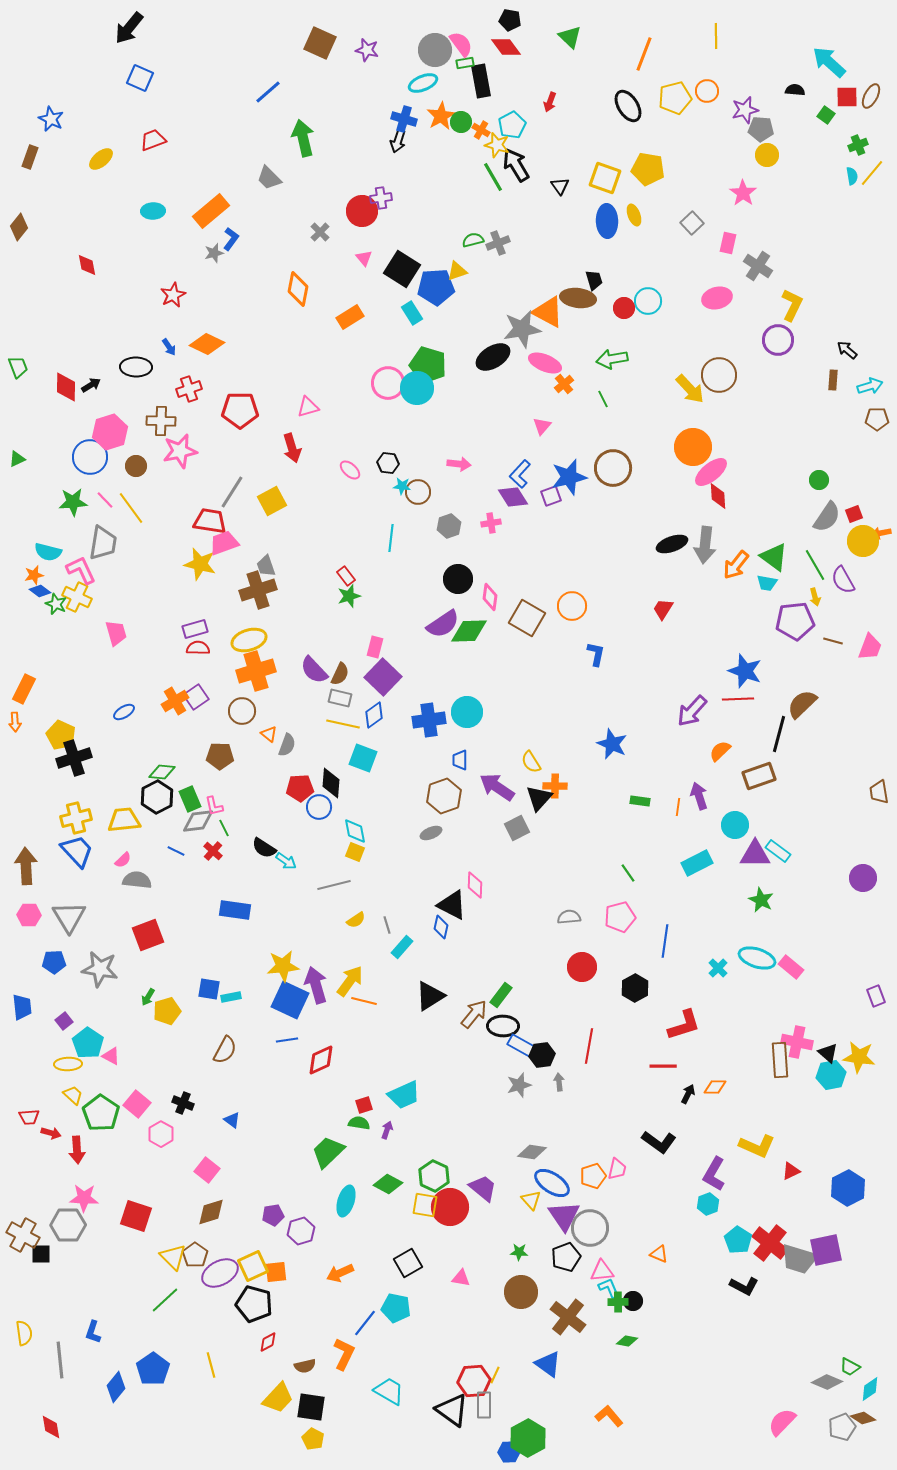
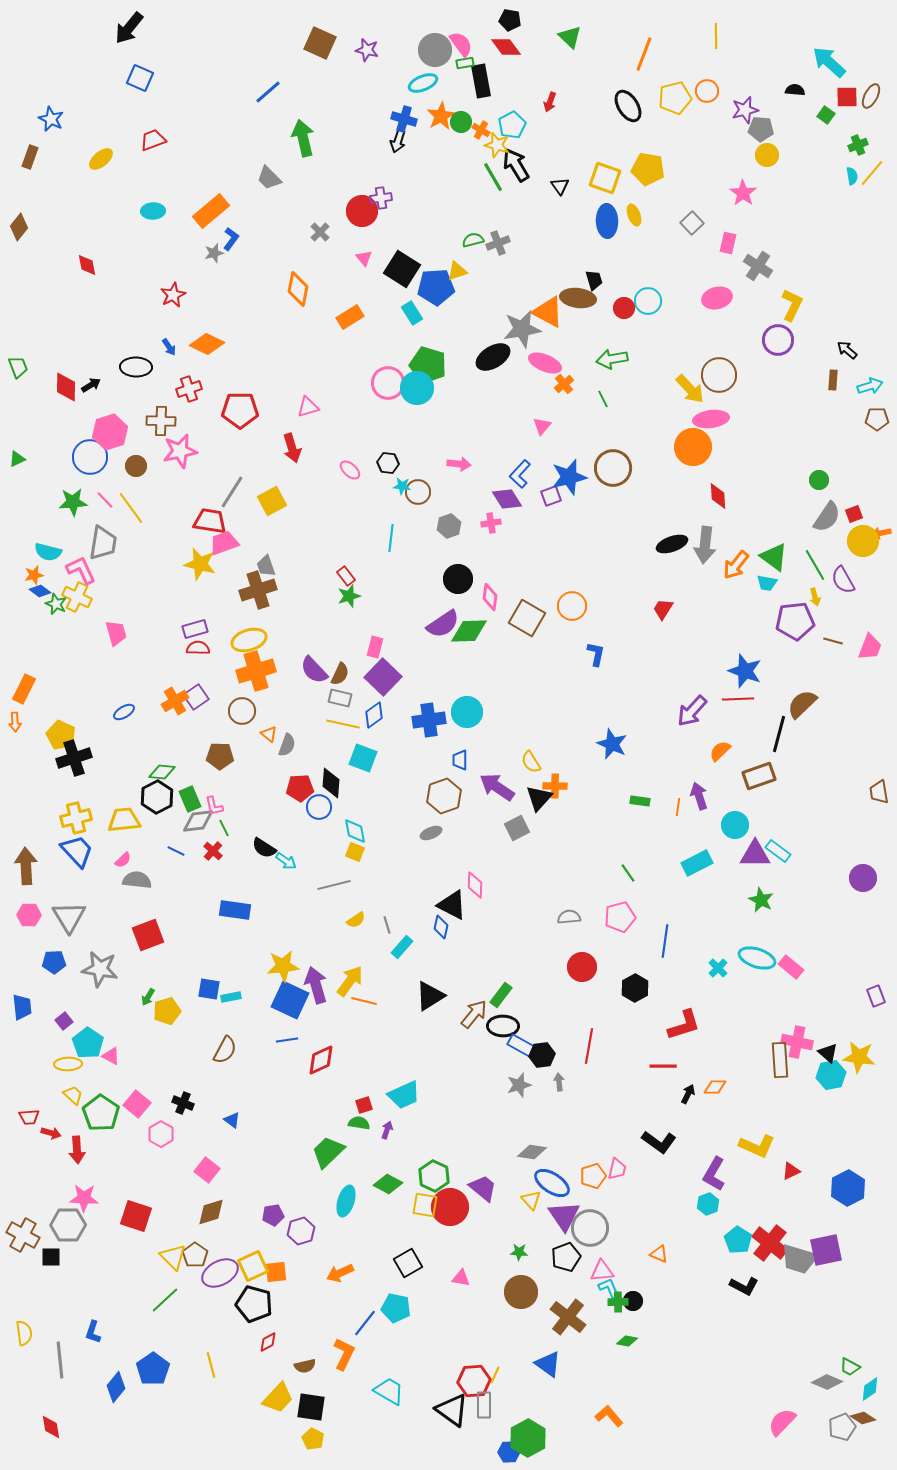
pink ellipse at (711, 472): moved 53 px up; rotated 32 degrees clockwise
purple diamond at (513, 497): moved 6 px left, 2 px down
black square at (41, 1254): moved 10 px right, 3 px down
